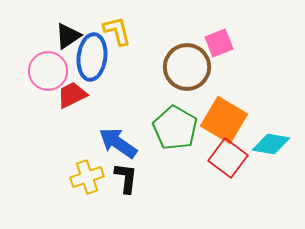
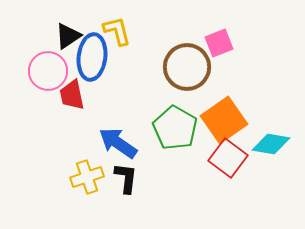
red trapezoid: rotated 76 degrees counterclockwise
orange square: rotated 24 degrees clockwise
